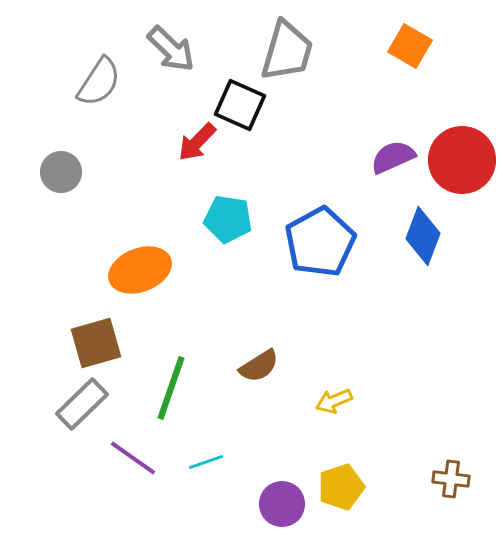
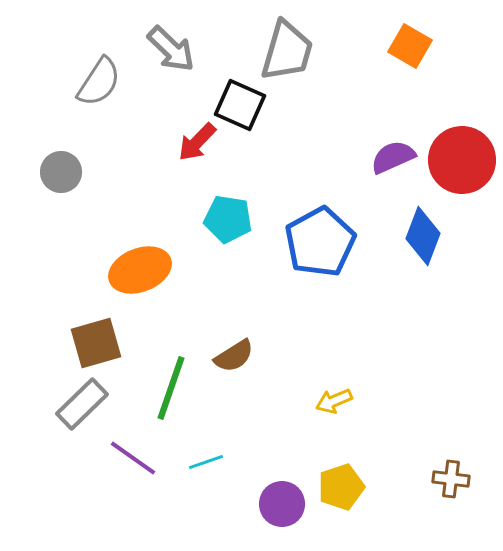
brown semicircle: moved 25 px left, 10 px up
